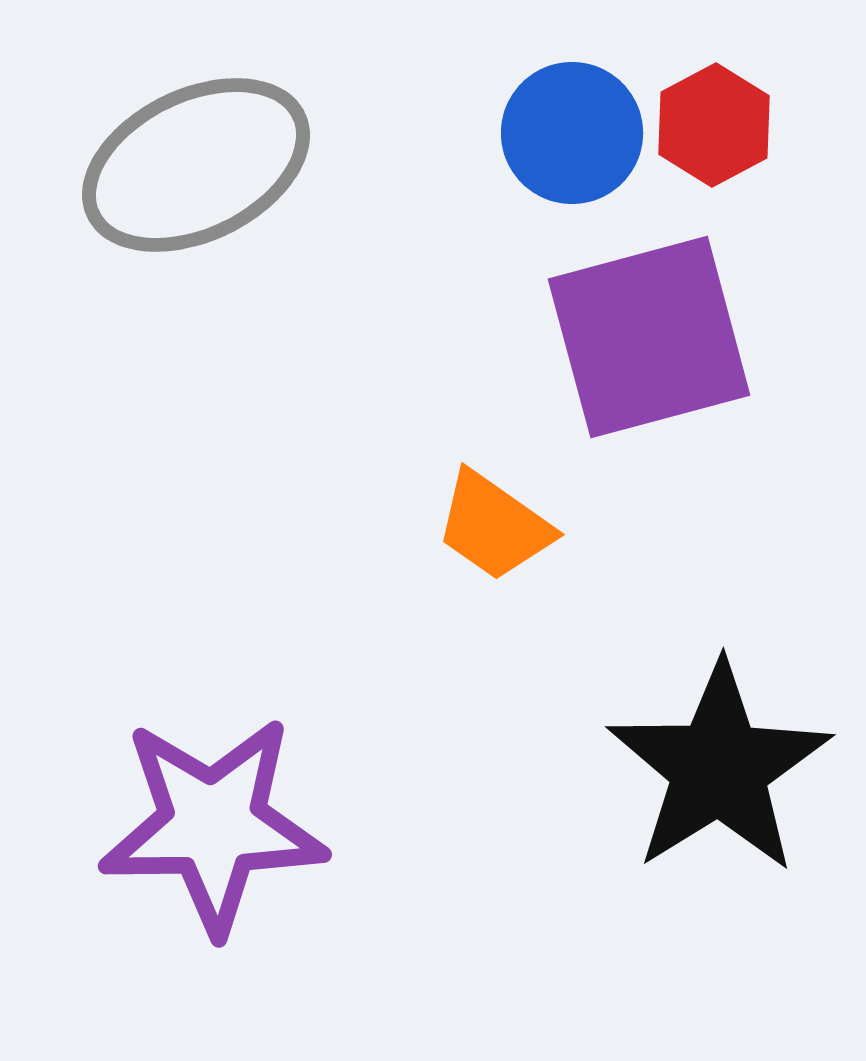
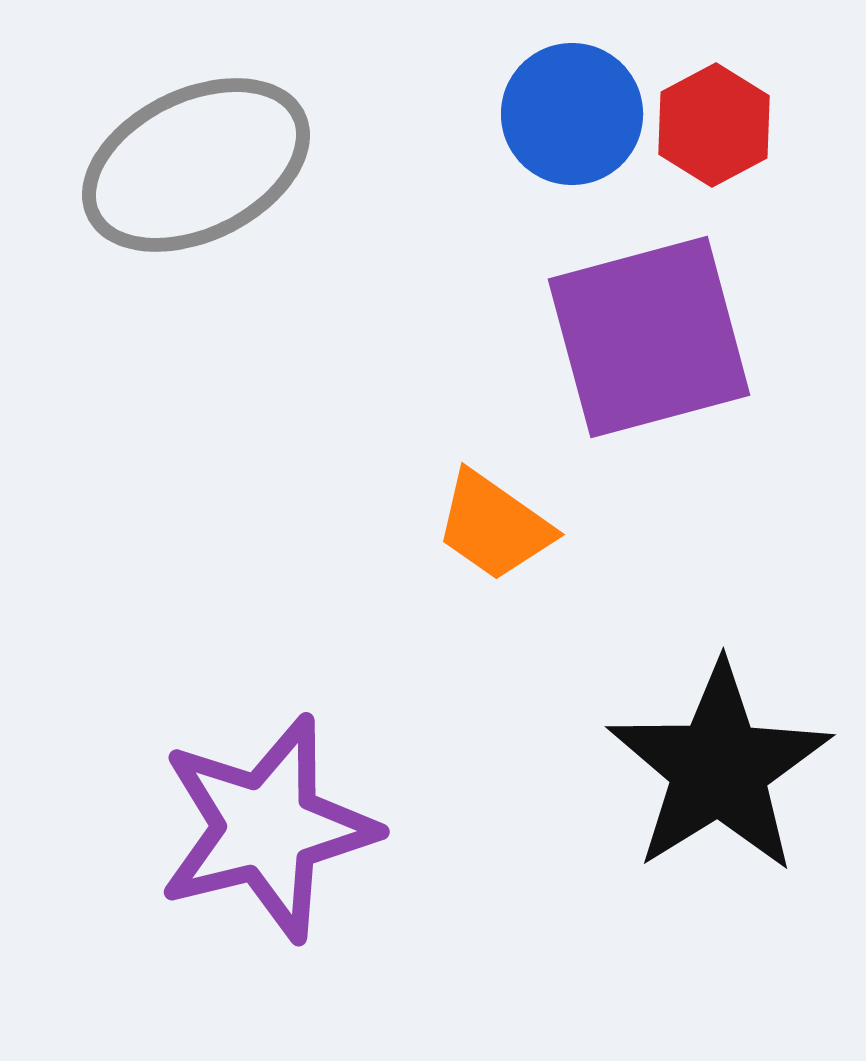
blue circle: moved 19 px up
purple star: moved 54 px right, 3 px down; rotated 13 degrees counterclockwise
